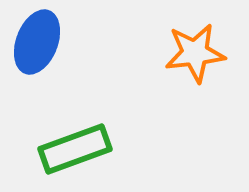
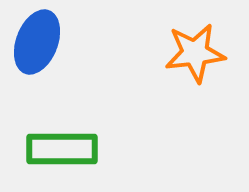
green rectangle: moved 13 px left; rotated 20 degrees clockwise
